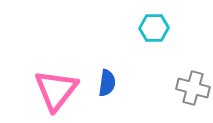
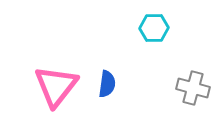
blue semicircle: moved 1 px down
pink triangle: moved 4 px up
